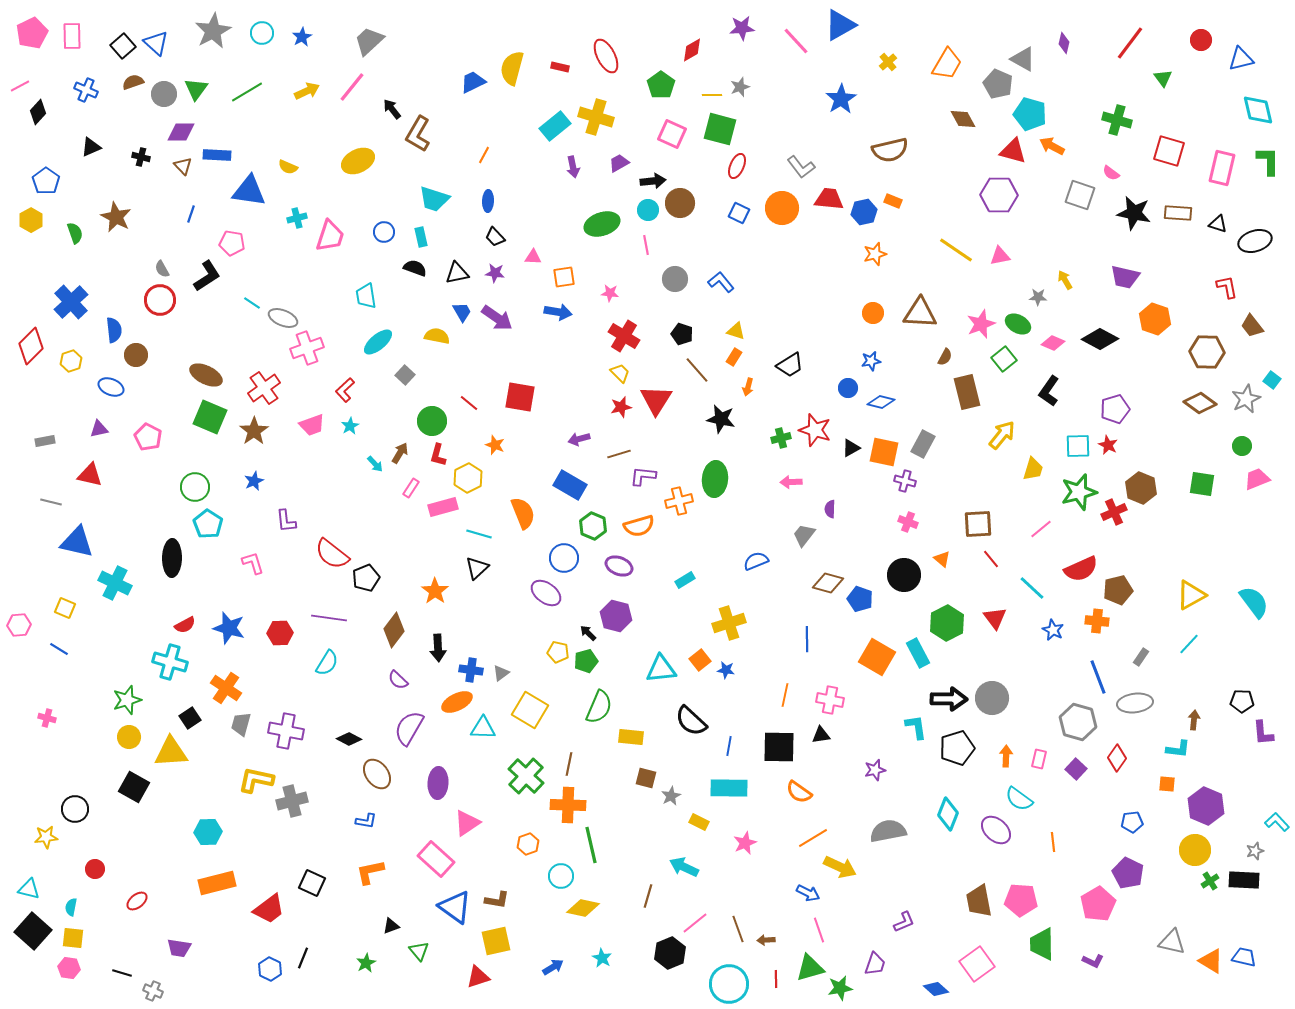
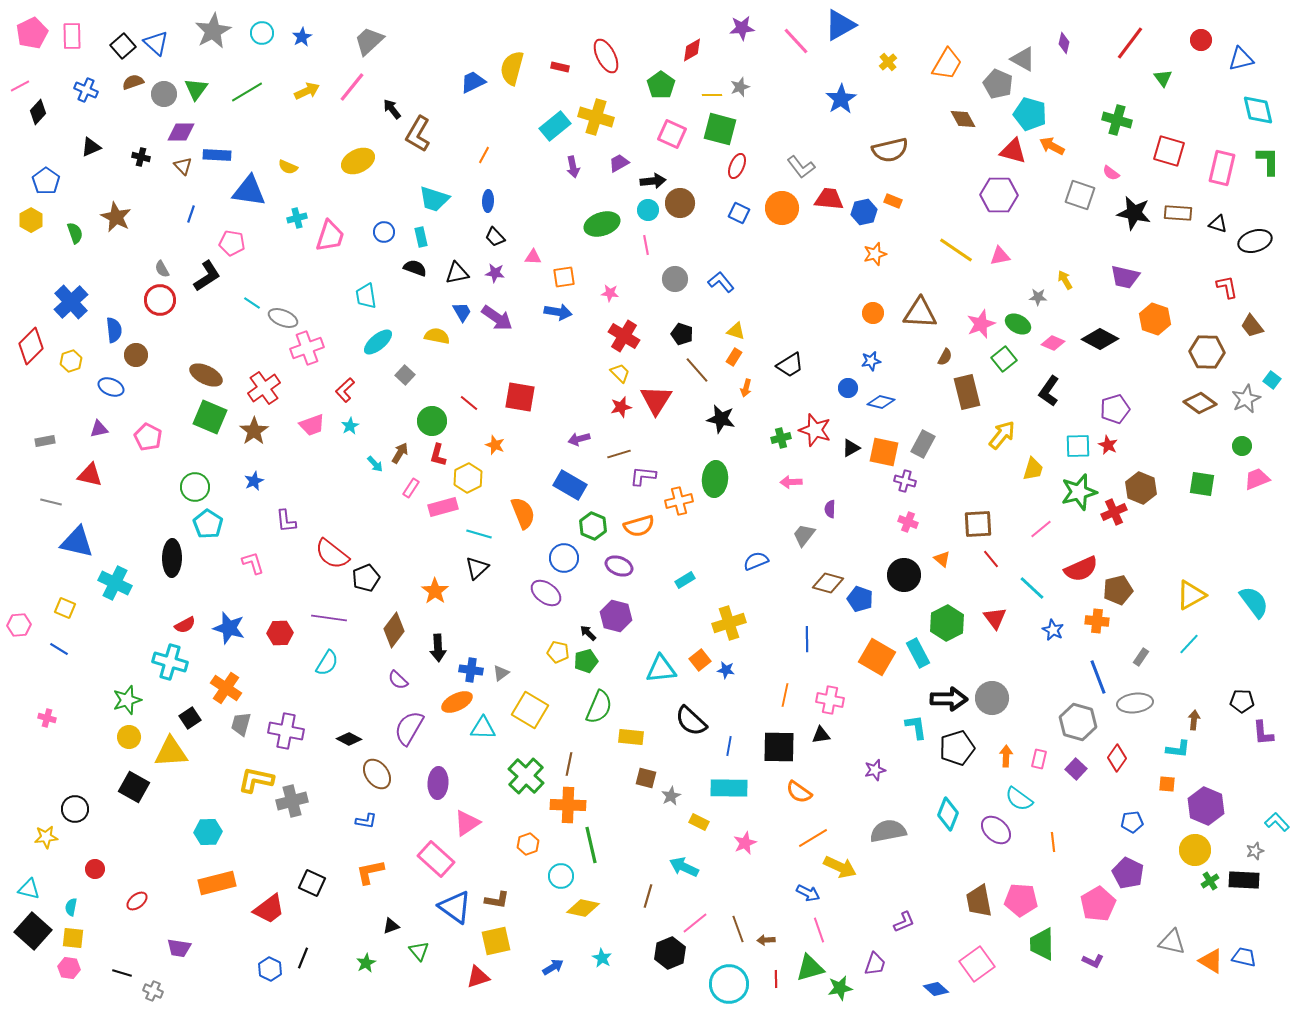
orange arrow at (748, 387): moved 2 px left, 1 px down
